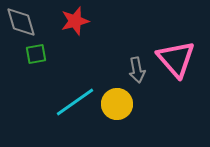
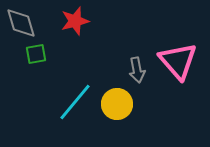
gray diamond: moved 1 px down
pink triangle: moved 2 px right, 2 px down
cyan line: rotated 15 degrees counterclockwise
